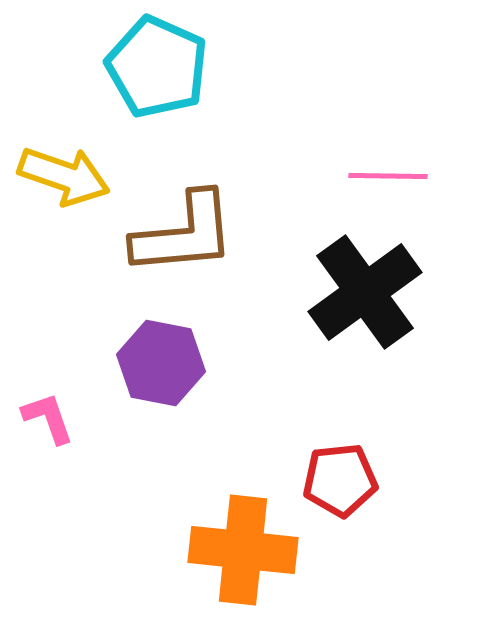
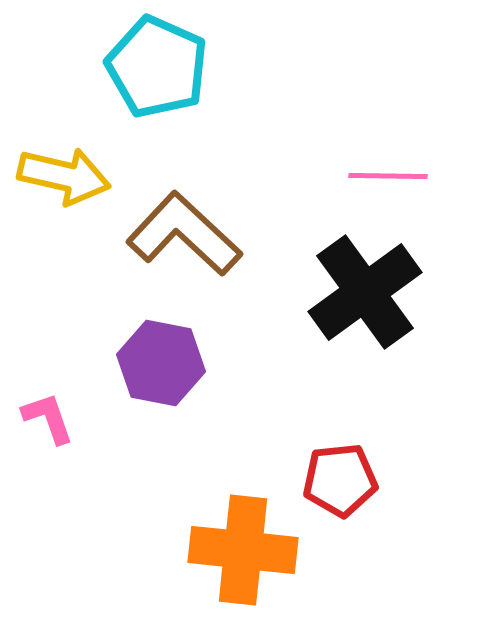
yellow arrow: rotated 6 degrees counterclockwise
brown L-shape: rotated 132 degrees counterclockwise
